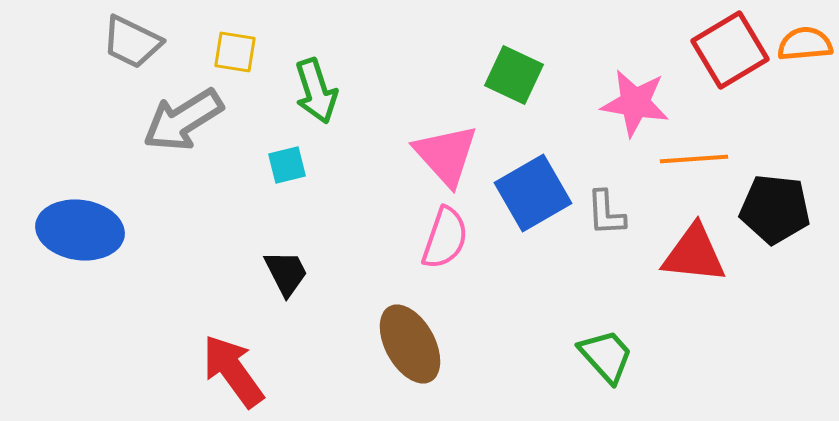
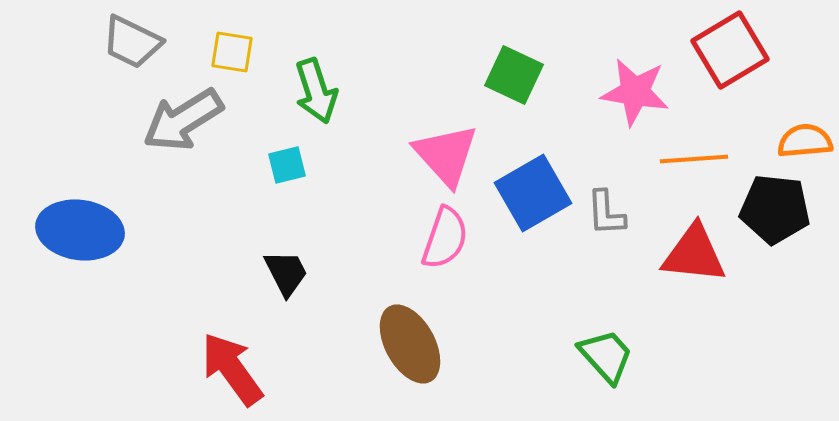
orange semicircle: moved 97 px down
yellow square: moved 3 px left
pink star: moved 11 px up
red arrow: moved 1 px left, 2 px up
